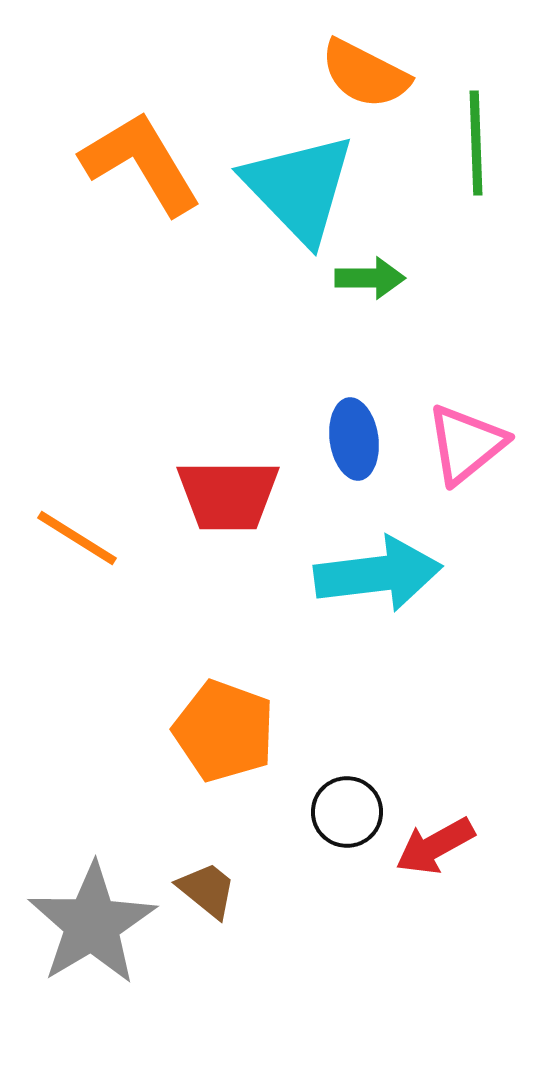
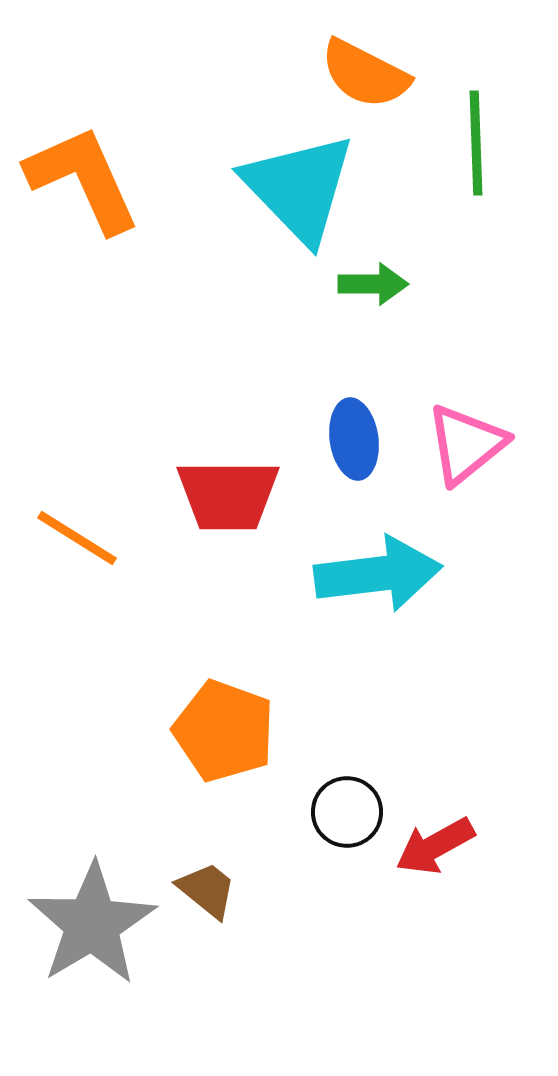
orange L-shape: moved 58 px left, 16 px down; rotated 7 degrees clockwise
green arrow: moved 3 px right, 6 px down
